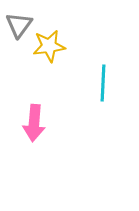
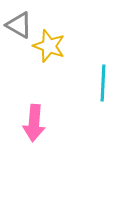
gray triangle: rotated 36 degrees counterclockwise
yellow star: rotated 28 degrees clockwise
